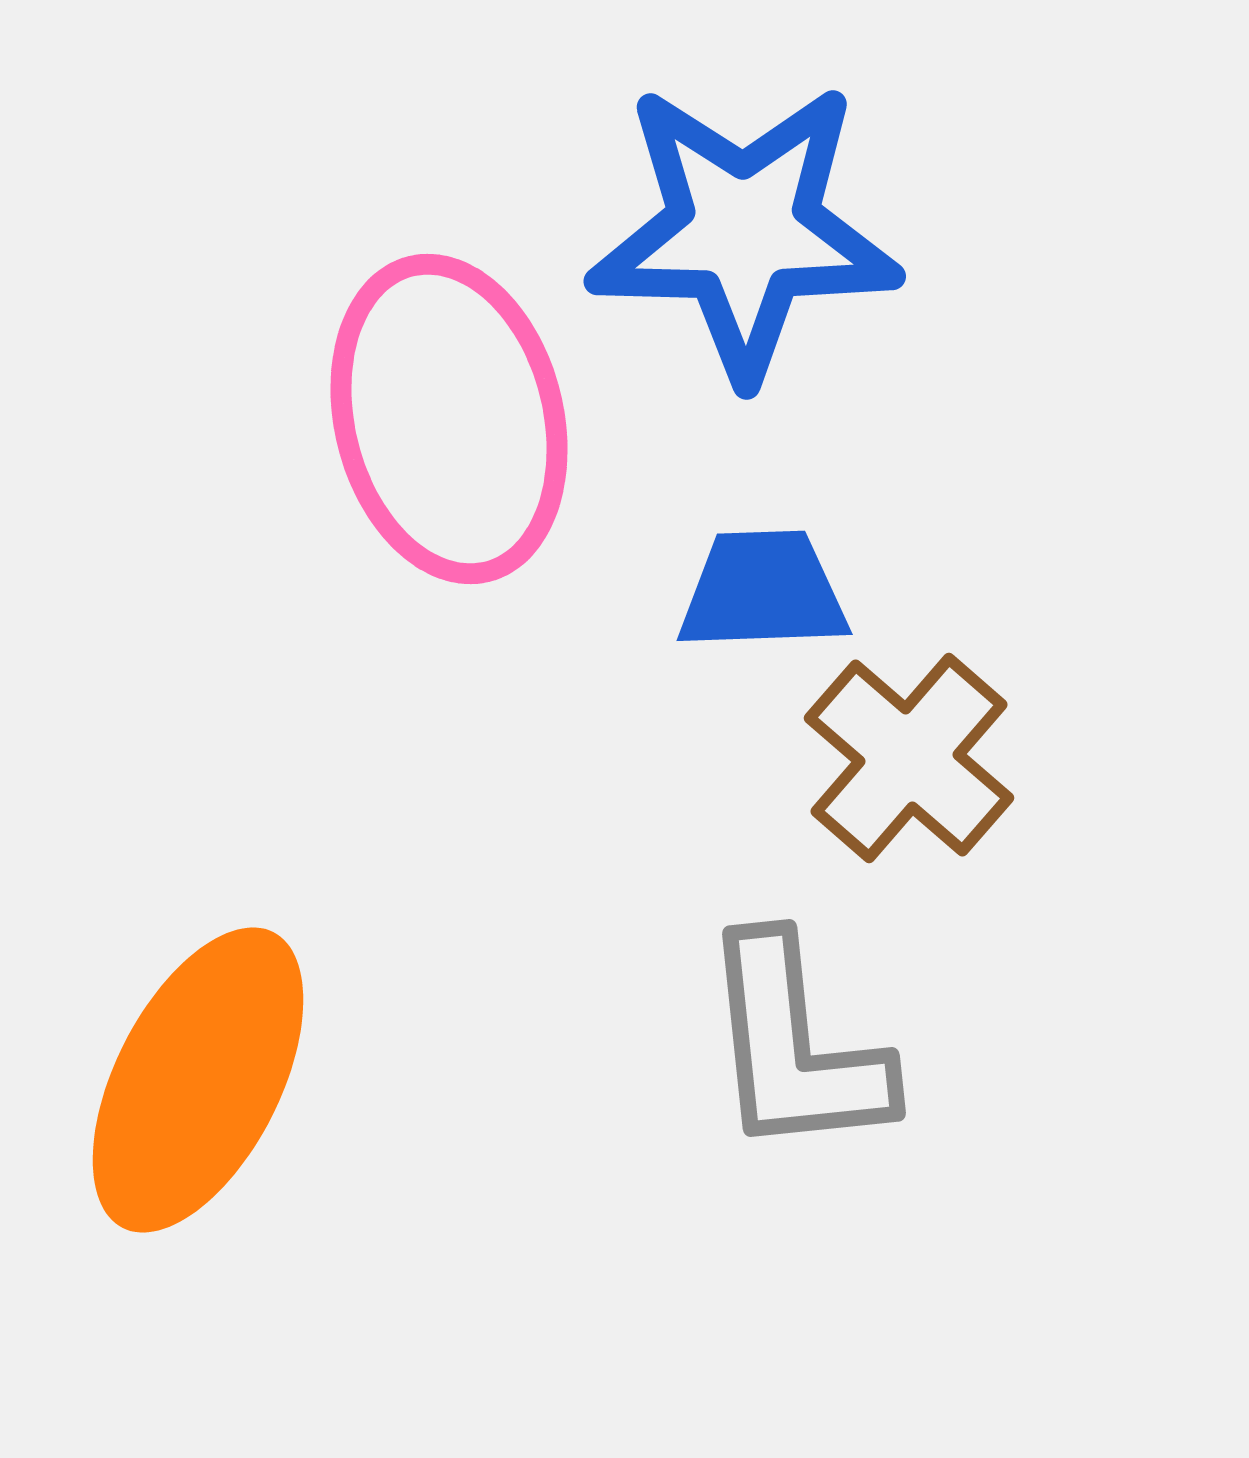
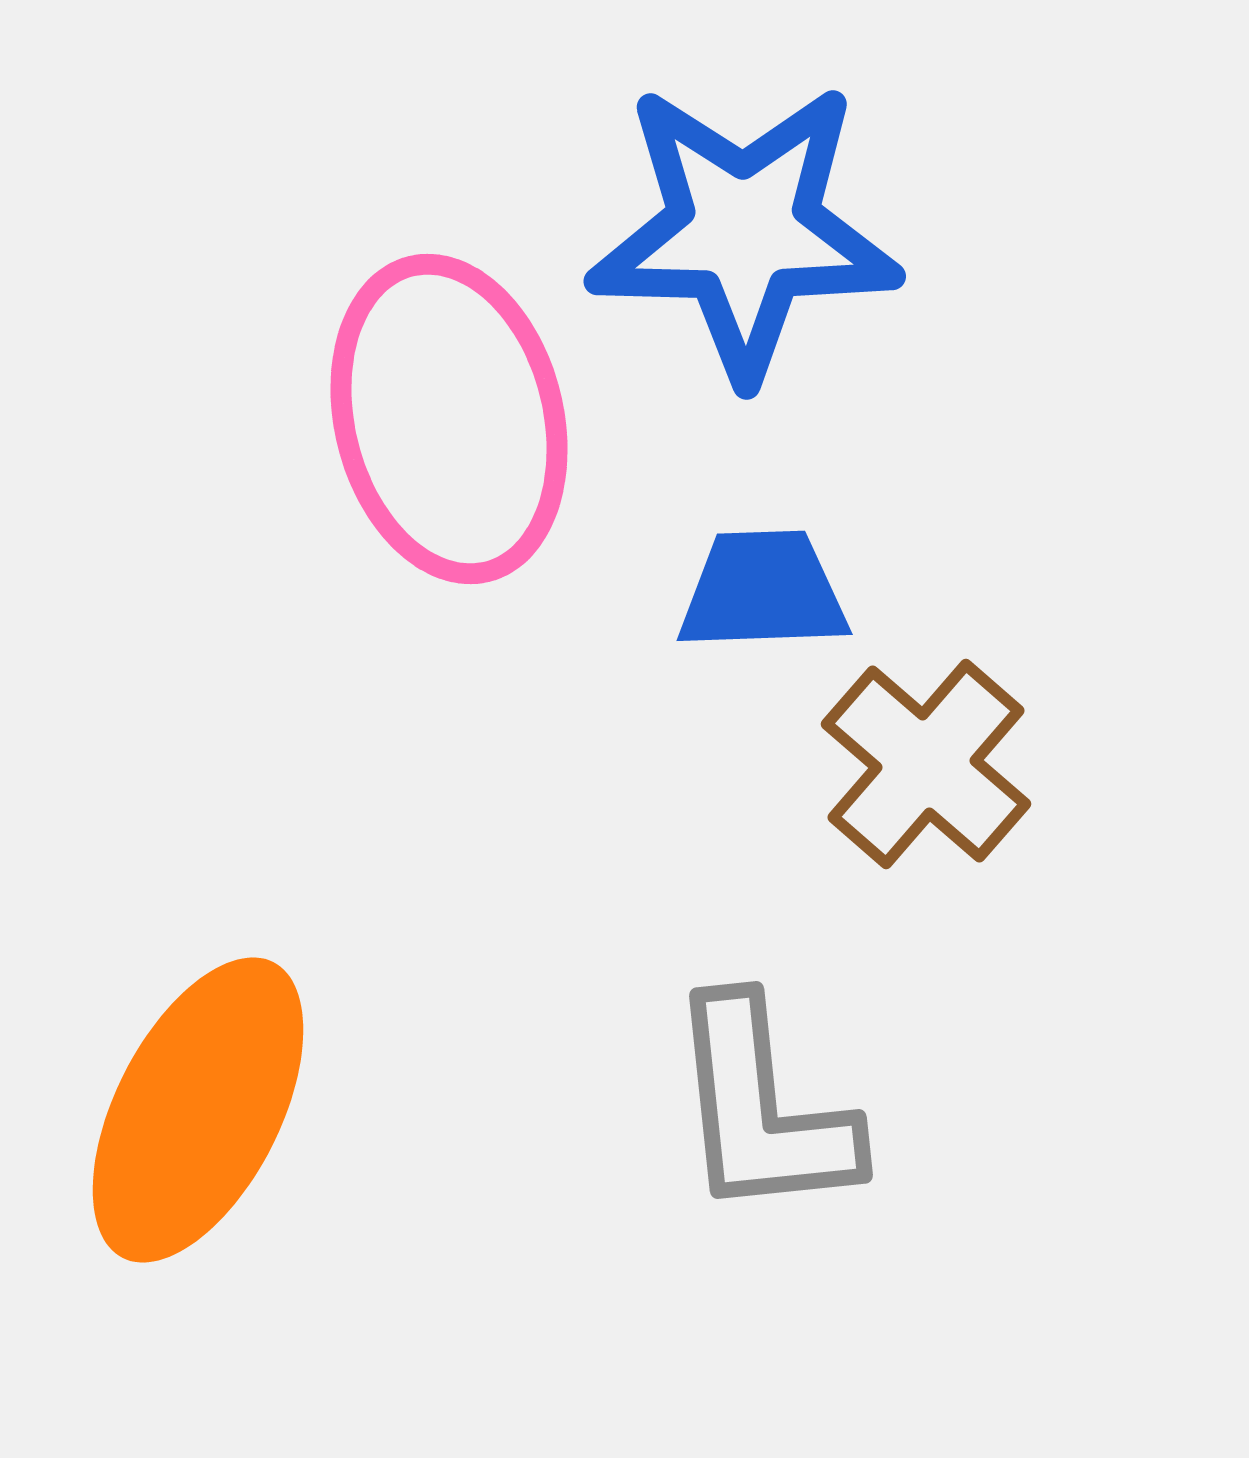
brown cross: moved 17 px right, 6 px down
gray L-shape: moved 33 px left, 62 px down
orange ellipse: moved 30 px down
